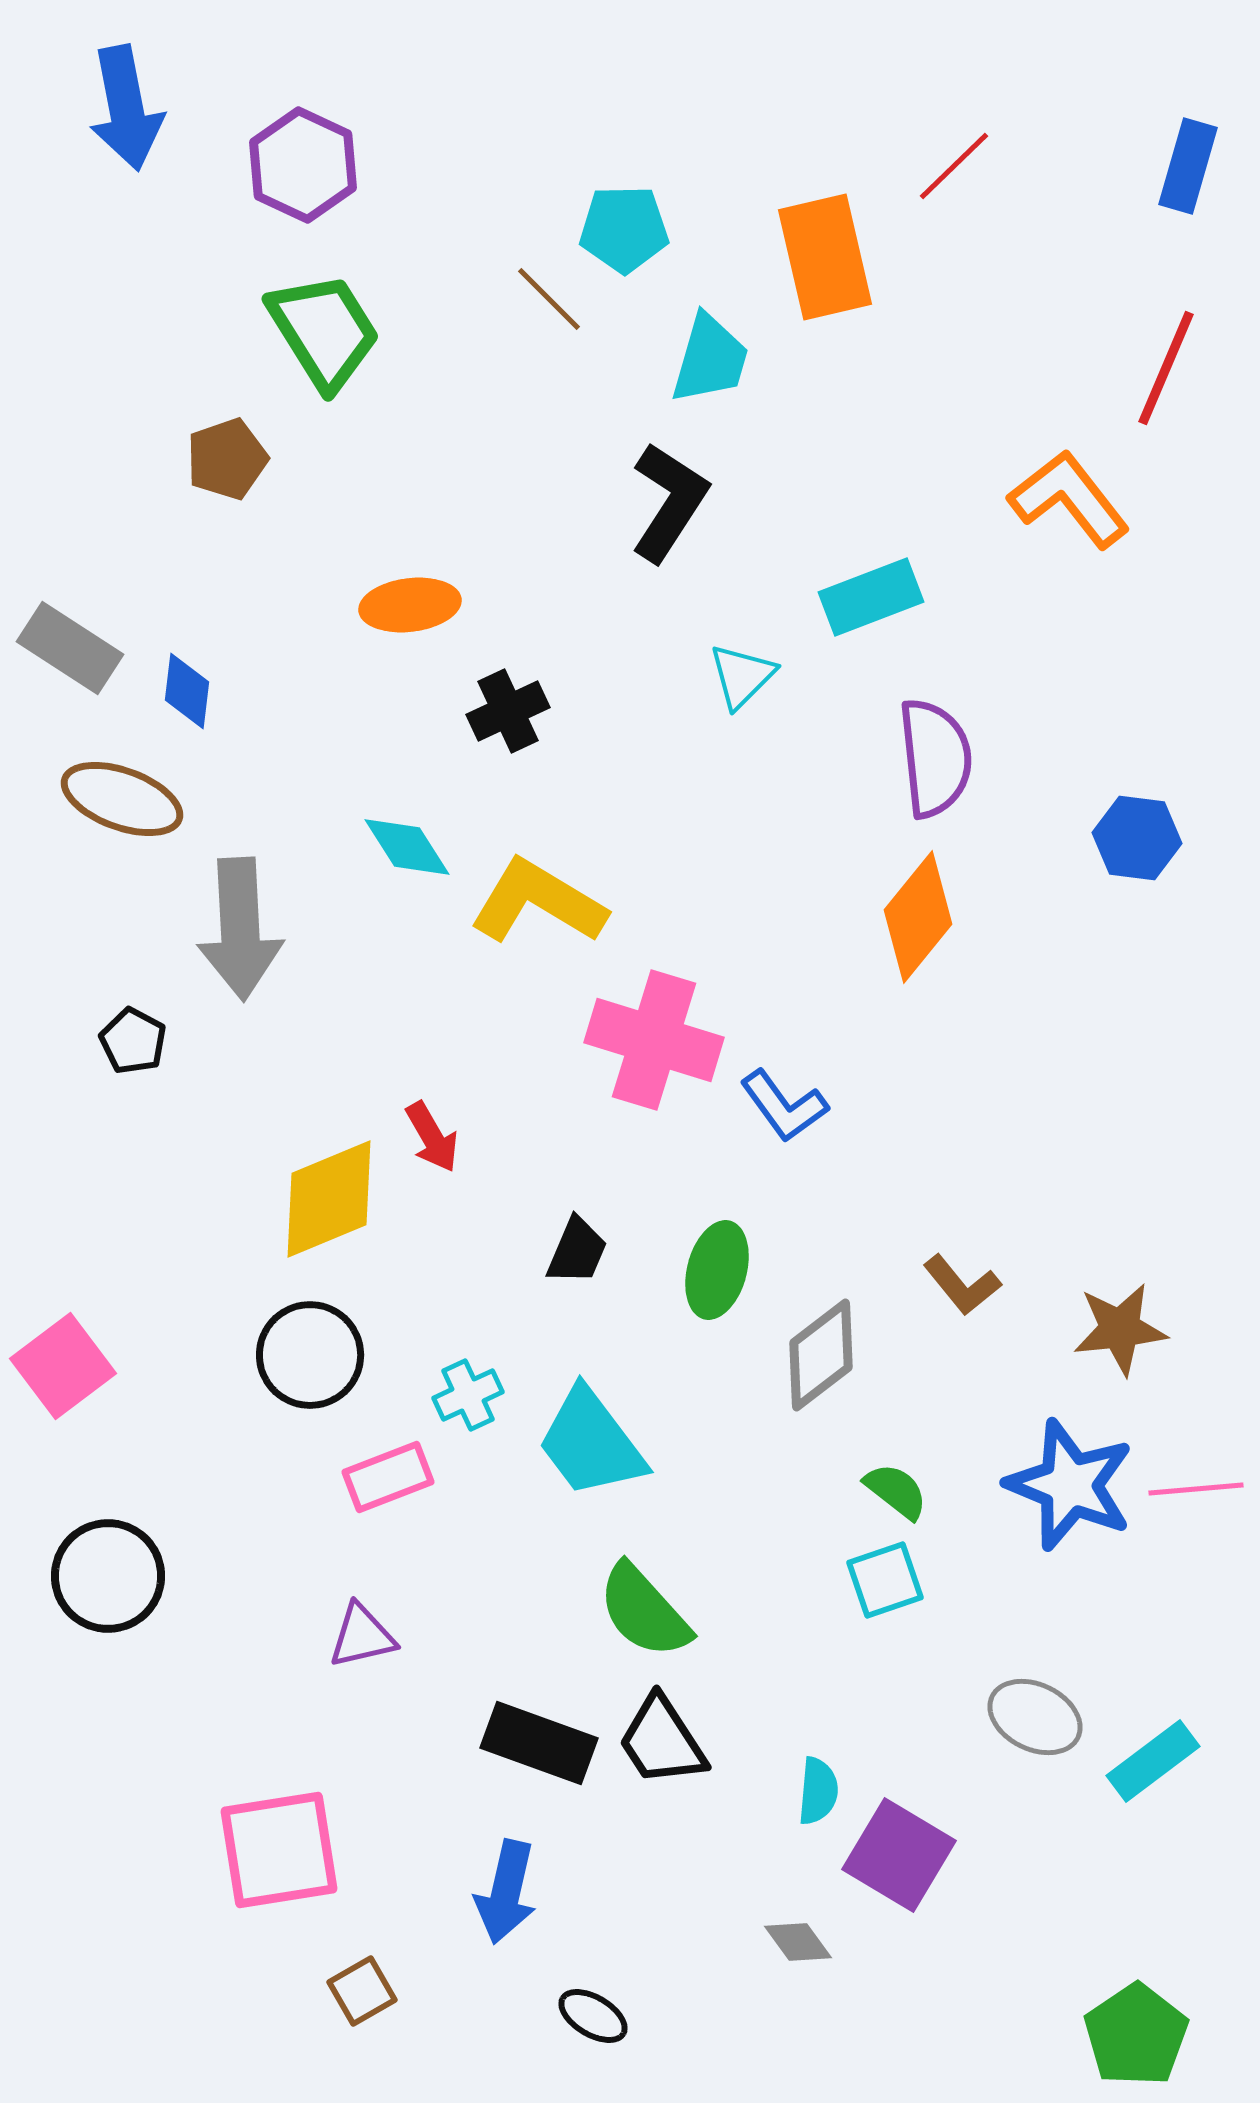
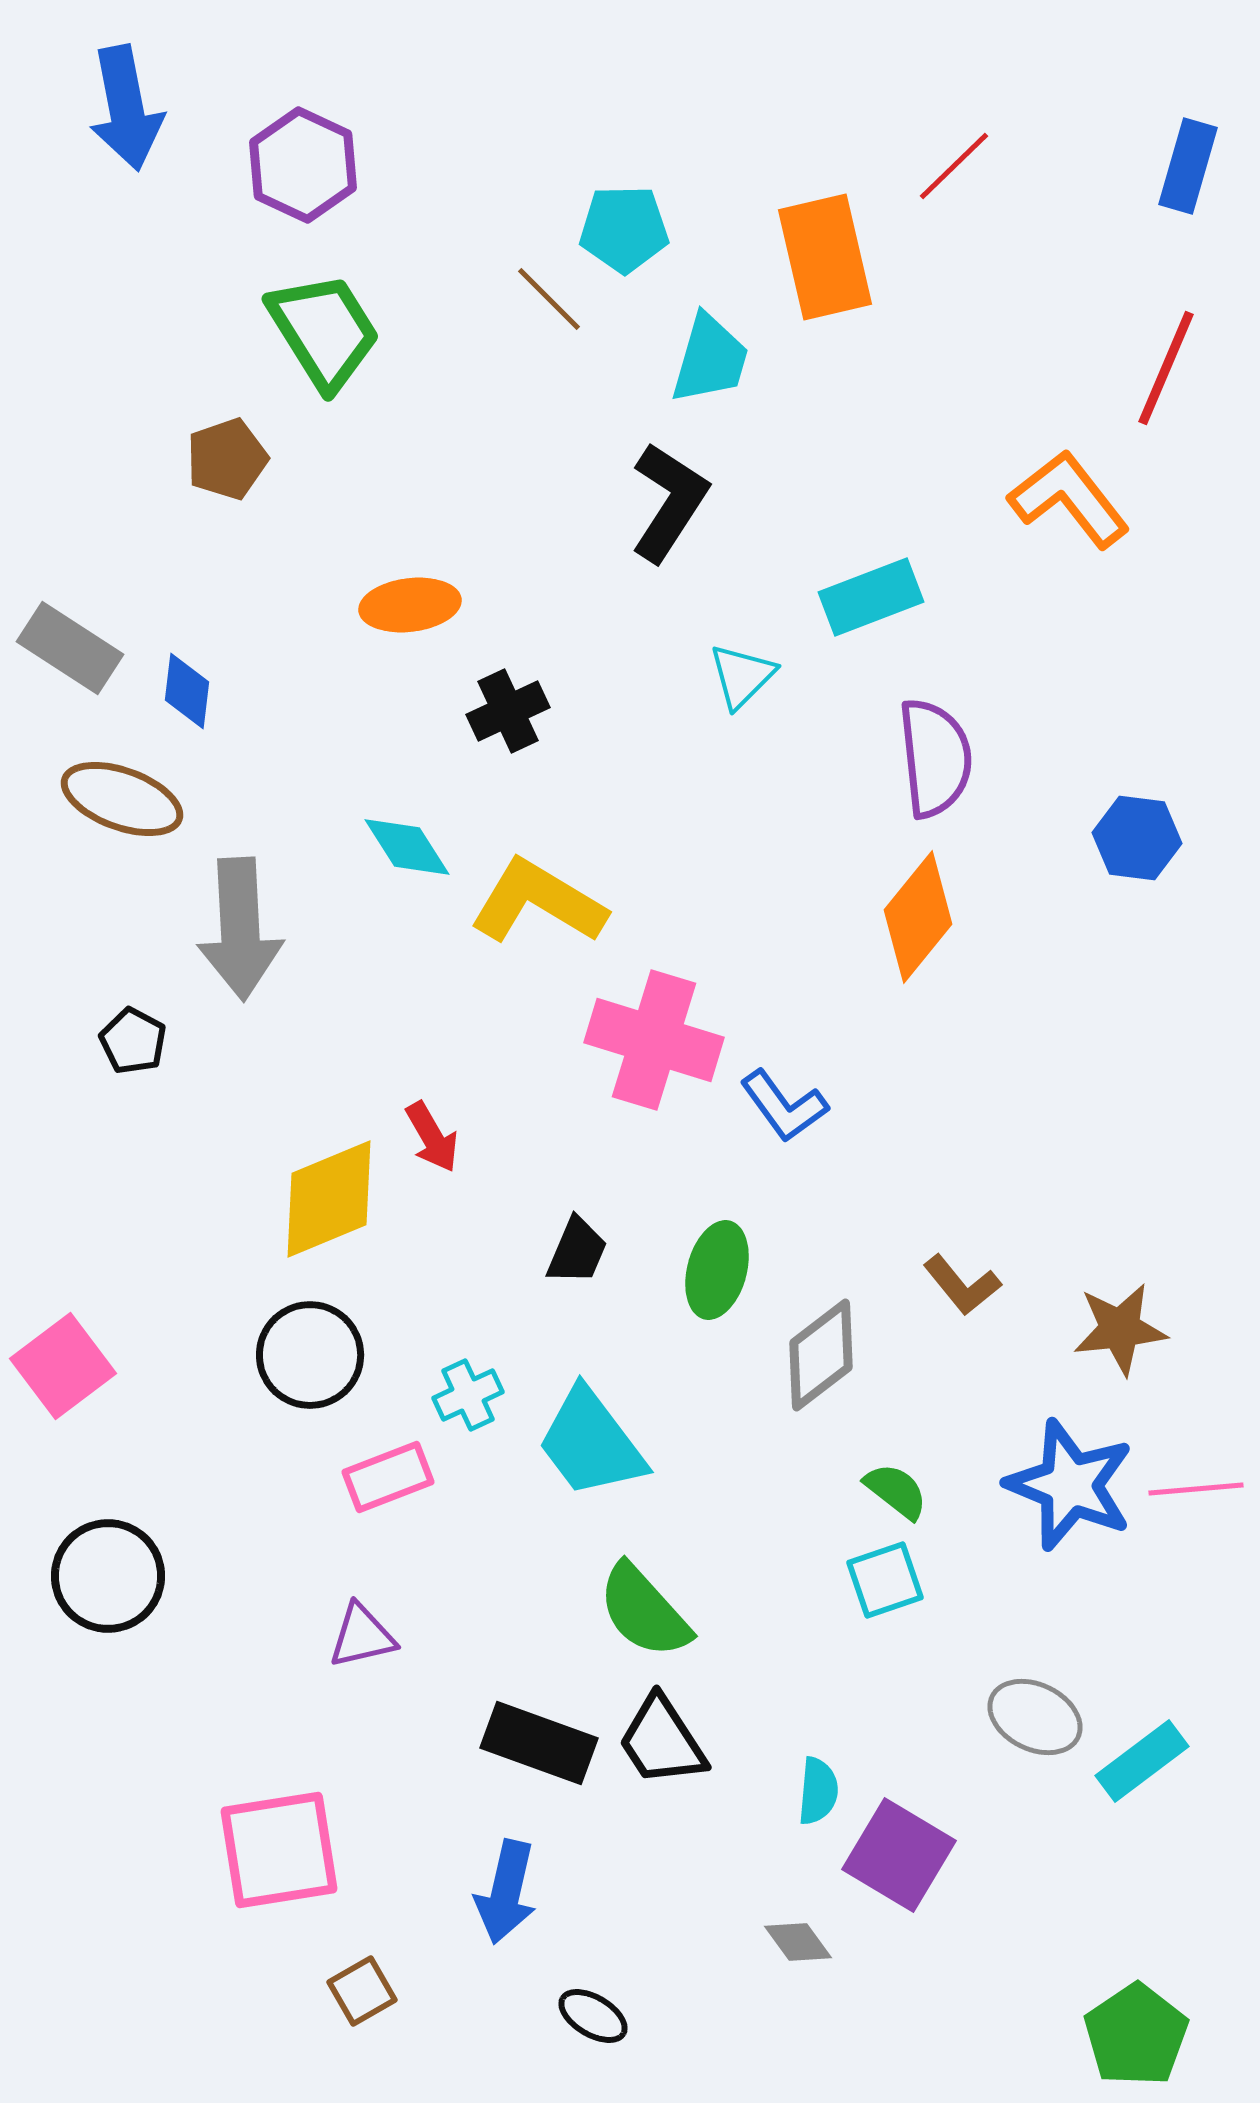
cyan rectangle at (1153, 1761): moved 11 px left
